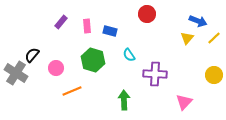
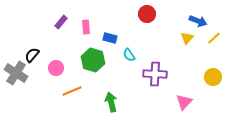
pink rectangle: moved 1 px left, 1 px down
blue rectangle: moved 7 px down
yellow circle: moved 1 px left, 2 px down
green arrow: moved 13 px left, 2 px down; rotated 12 degrees counterclockwise
